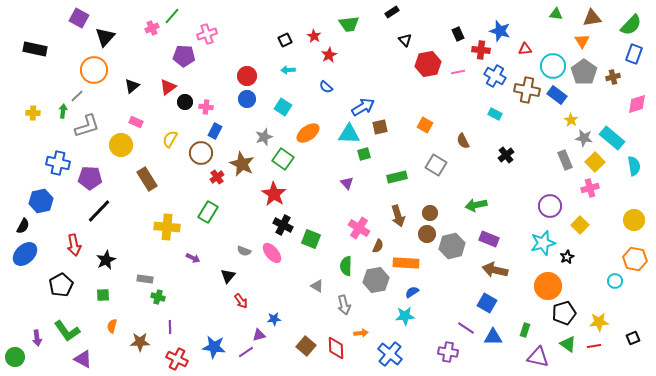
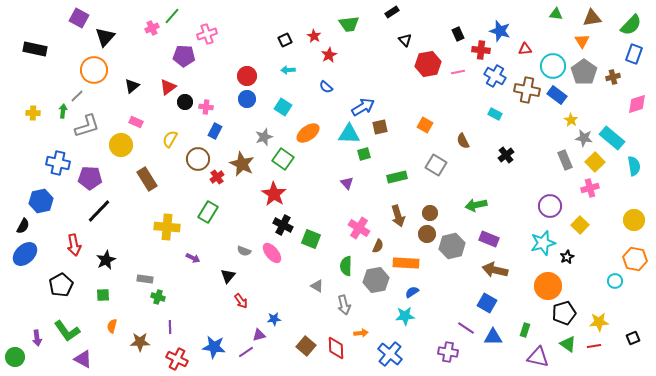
brown circle at (201, 153): moved 3 px left, 6 px down
